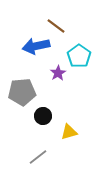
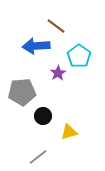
blue arrow: rotated 8 degrees clockwise
